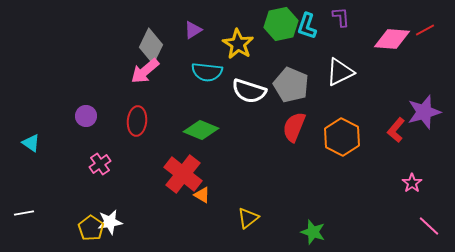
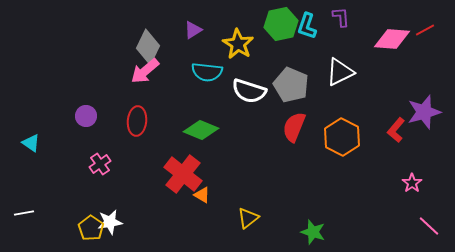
gray diamond: moved 3 px left, 1 px down
